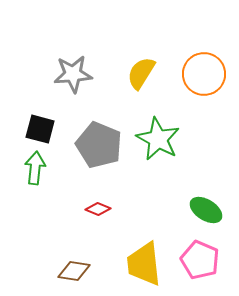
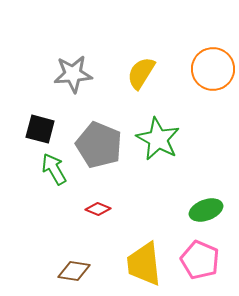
orange circle: moved 9 px right, 5 px up
green arrow: moved 19 px right, 1 px down; rotated 36 degrees counterclockwise
green ellipse: rotated 52 degrees counterclockwise
